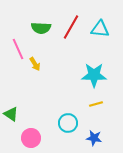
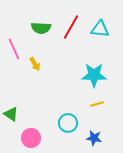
pink line: moved 4 px left
yellow line: moved 1 px right
